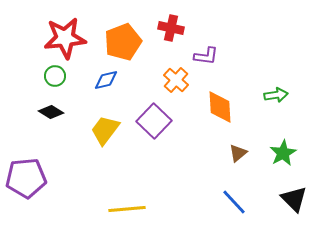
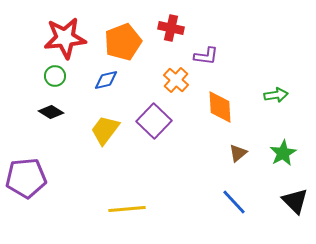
black triangle: moved 1 px right, 2 px down
